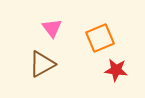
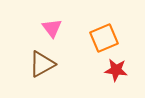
orange square: moved 4 px right
